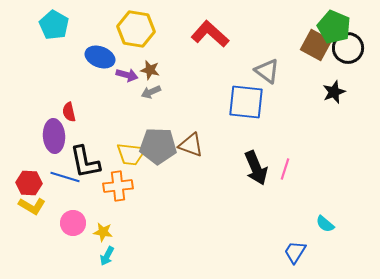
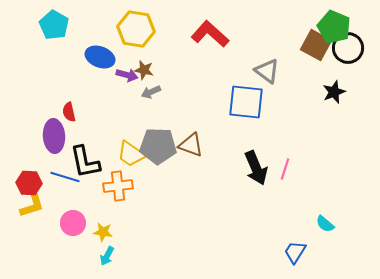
brown star: moved 6 px left
yellow trapezoid: rotated 28 degrees clockwise
yellow L-shape: rotated 48 degrees counterclockwise
